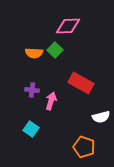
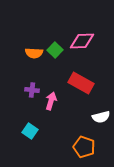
pink diamond: moved 14 px right, 15 px down
cyan square: moved 1 px left, 2 px down
